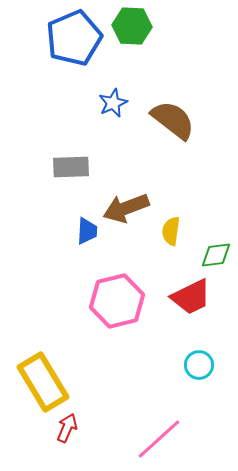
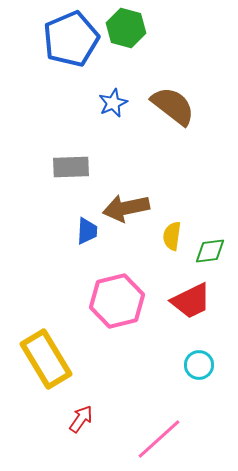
green hexagon: moved 6 px left, 2 px down; rotated 12 degrees clockwise
blue pentagon: moved 3 px left, 1 px down
brown semicircle: moved 14 px up
brown arrow: rotated 9 degrees clockwise
yellow semicircle: moved 1 px right, 5 px down
green diamond: moved 6 px left, 4 px up
red trapezoid: moved 4 px down
yellow rectangle: moved 3 px right, 23 px up
red arrow: moved 14 px right, 9 px up; rotated 12 degrees clockwise
